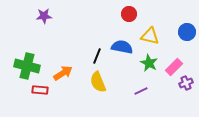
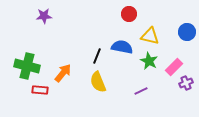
green star: moved 2 px up
orange arrow: rotated 18 degrees counterclockwise
